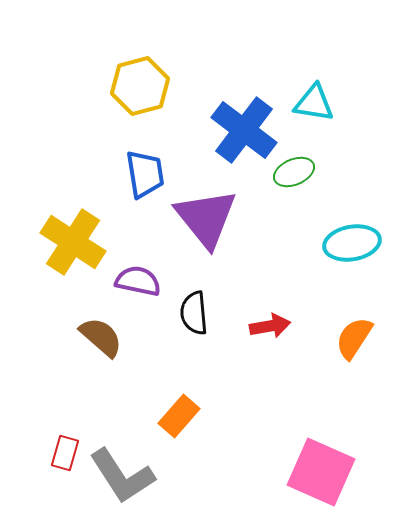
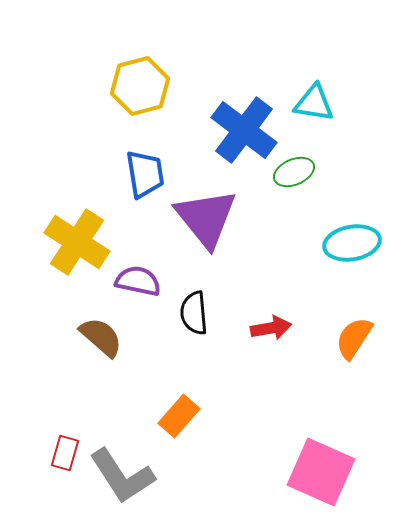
yellow cross: moved 4 px right
red arrow: moved 1 px right, 2 px down
